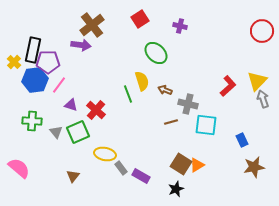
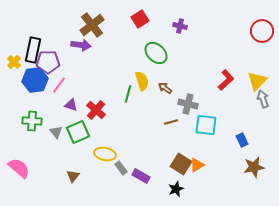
red L-shape: moved 2 px left, 6 px up
brown arrow: moved 2 px up; rotated 16 degrees clockwise
green line: rotated 36 degrees clockwise
